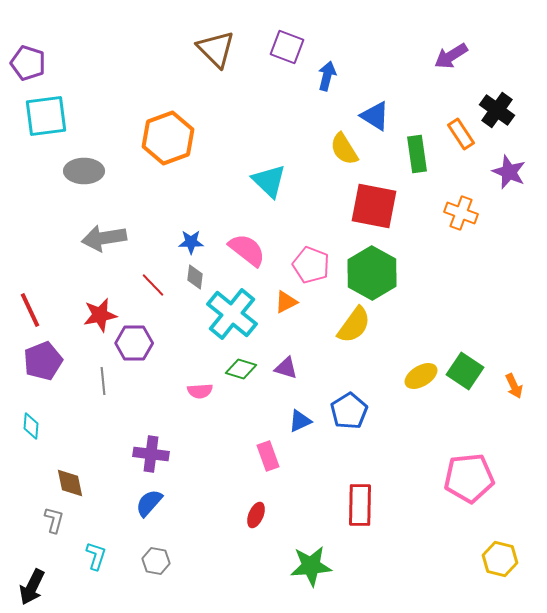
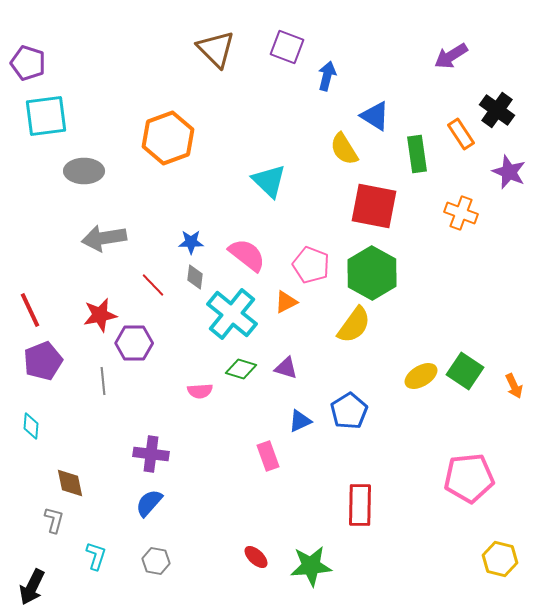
pink semicircle at (247, 250): moved 5 px down
red ellipse at (256, 515): moved 42 px down; rotated 70 degrees counterclockwise
